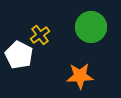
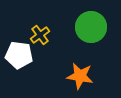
white pentagon: rotated 20 degrees counterclockwise
orange star: rotated 12 degrees clockwise
